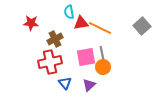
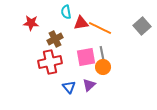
cyan semicircle: moved 3 px left
blue triangle: moved 4 px right, 4 px down
